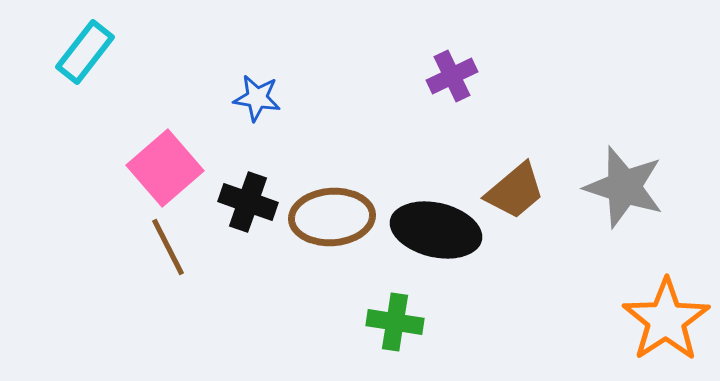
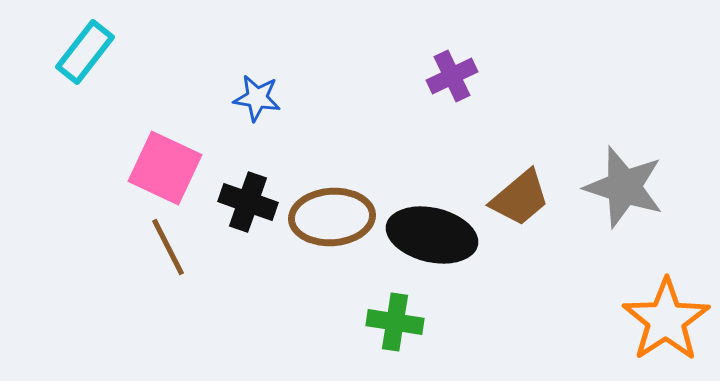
pink square: rotated 24 degrees counterclockwise
brown trapezoid: moved 5 px right, 7 px down
black ellipse: moved 4 px left, 5 px down
